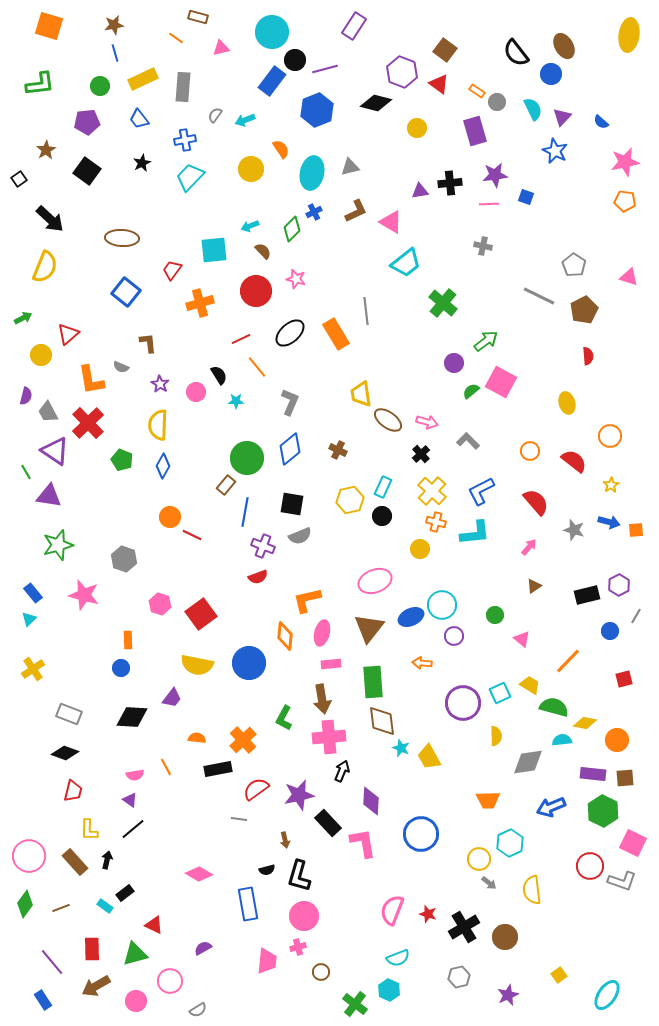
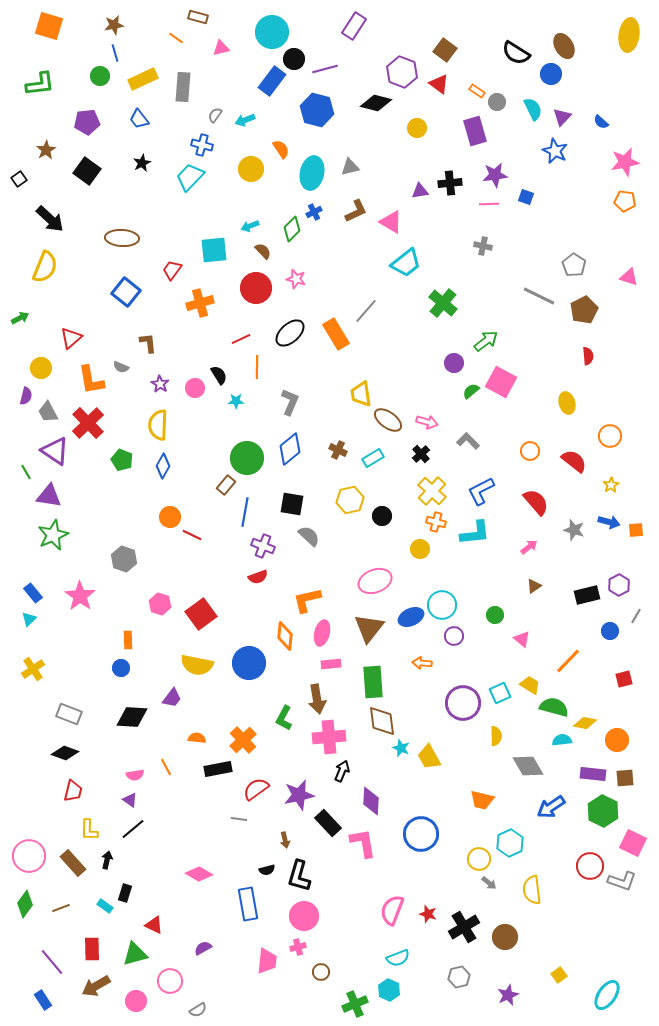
black semicircle at (516, 53): rotated 20 degrees counterclockwise
black circle at (295, 60): moved 1 px left, 1 px up
green circle at (100, 86): moved 10 px up
blue hexagon at (317, 110): rotated 24 degrees counterclockwise
blue cross at (185, 140): moved 17 px right, 5 px down; rotated 25 degrees clockwise
red circle at (256, 291): moved 3 px up
gray line at (366, 311): rotated 48 degrees clockwise
green arrow at (23, 318): moved 3 px left
red triangle at (68, 334): moved 3 px right, 4 px down
yellow circle at (41, 355): moved 13 px down
orange line at (257, 367): rotated 40 degrees clockwise
pink circle at (196, 392): moved 1 px left, 4 px up
cyan rectangle at (383, 487): moved 10 px left, 29 px up; rotated 35 degrees clockwise
gray semicircle at (300, 536): moved 9 px right; rotated 115 degrees counterclockwise
green star at (58, 545): moved 5 px left, 10 px up; rotated 8 degrees counterclockwise
pink arrow at (529, 547): rotated 12 degrees clockwise
pink star at (84, 595): moved 4 px left, 1 px down; rotated 20 degrees clockwise
brown arrow at (322, 699): moved 5 px left
gray diamond at (528, 762): moved 4 px down; rotated 68 degrees clockwise
orange trapezoid at (488, 800): moved 6 px left; rotated 15 degrees clockwise
blue arrow at (551, 807): rotated 12 degrees counterclockwise
brown rectangle at (75, 862): moved 2 px left, 1 px down
black rectangle at (125, 893): rotated 36 degrees counterclockwise
green cross at (355, 1004): rotated 30 degrees clockwise
